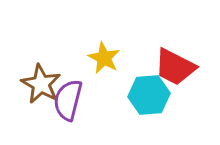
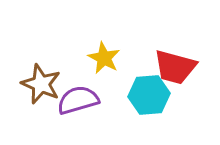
red trapezoid: rotated 12 degrees counterclockwise
brown star: rotated 6 degrees counterclockwise
purple semicircle: moved 10 px right; rotated 60 degrees clockwise
